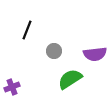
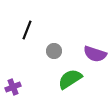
purple semicircle: rotated 25 degrees clockwise
purple cross: moved 1 px right
